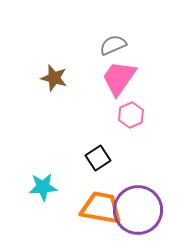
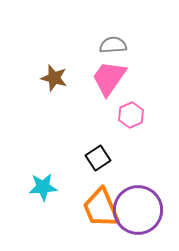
gray semicircle: rotated 20 degrees clockwise
pink trapezoid: moved 10 px left
orange trapezoid: rotated 123 degrees counterclockwise
